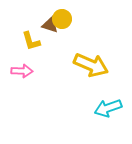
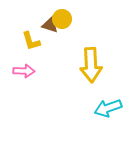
yellow arrow: rotated 64 degrees clockwise
pink arrow: moved 2 px right
